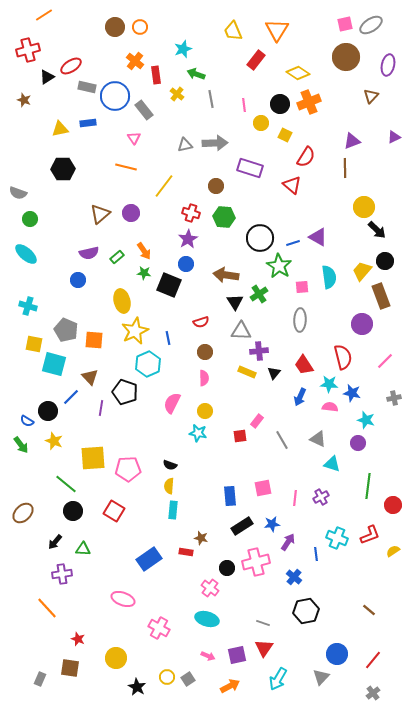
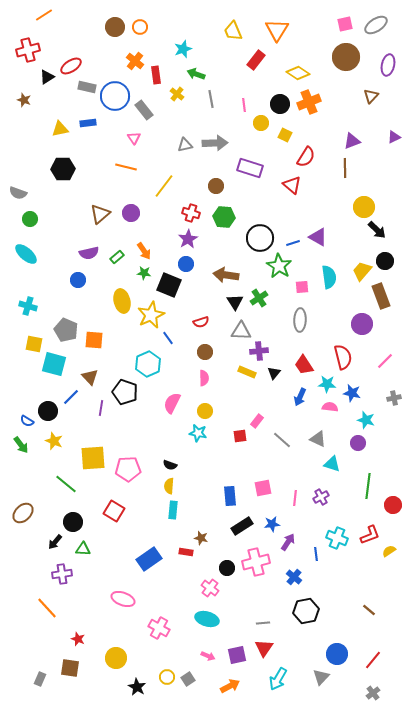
gray ellipse at (371, 25): moved 5 px right
green cross at (259, 294): moved 4 px down
yellow star at (135, 331): moved 16 px right, 16 px up
blue line at (168, 338): rotated 24 degrees counterclockwise
cyan star at (329, 384): moved 2 px left
gray line at (282, 440): rotated 18 degrees counterclockwise
black circle at (73, 511): moved 11 px down
yellow semicircle at (393, 551): moved 4 px left
gray line at (263, 623): rotated 24 degrees counterclockwise
